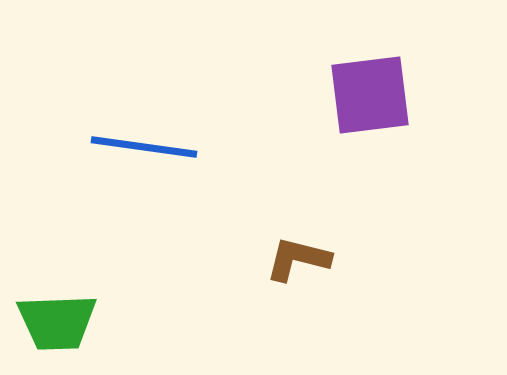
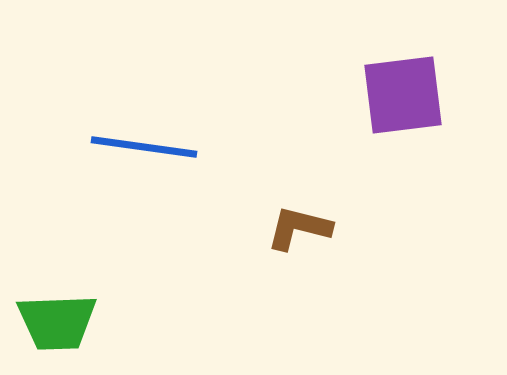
purple square: moved 33 px right
brown L-shape: moved 1 px right, 31 px up
